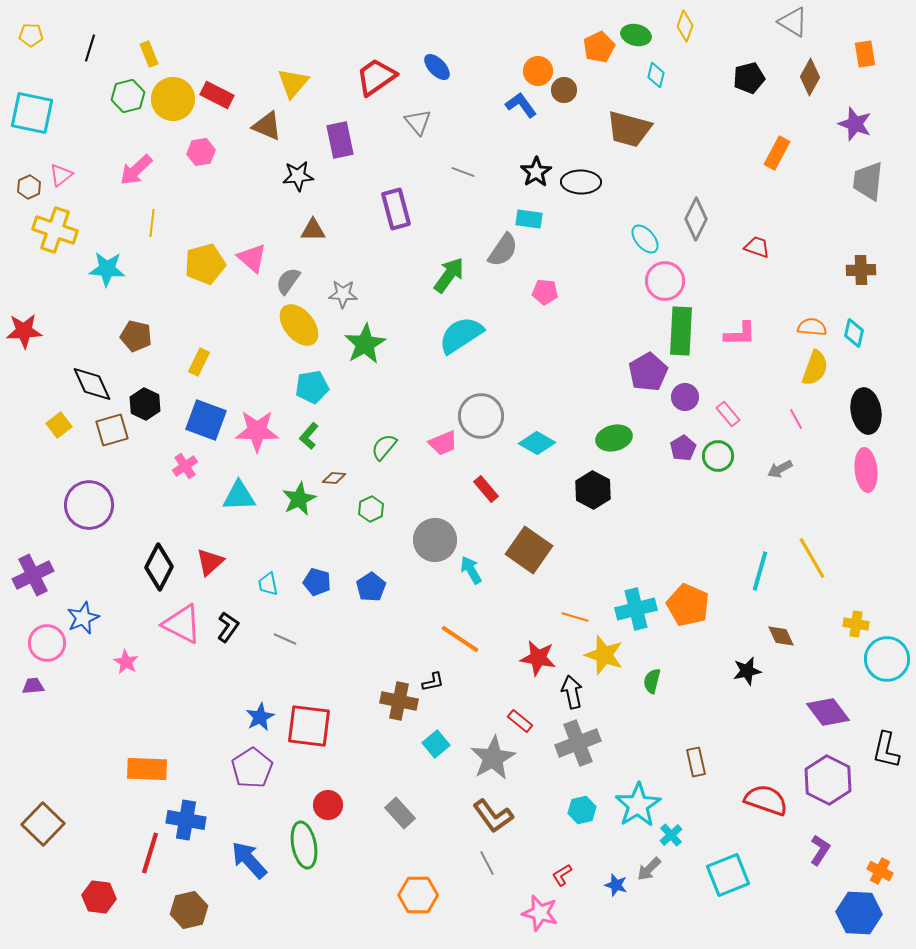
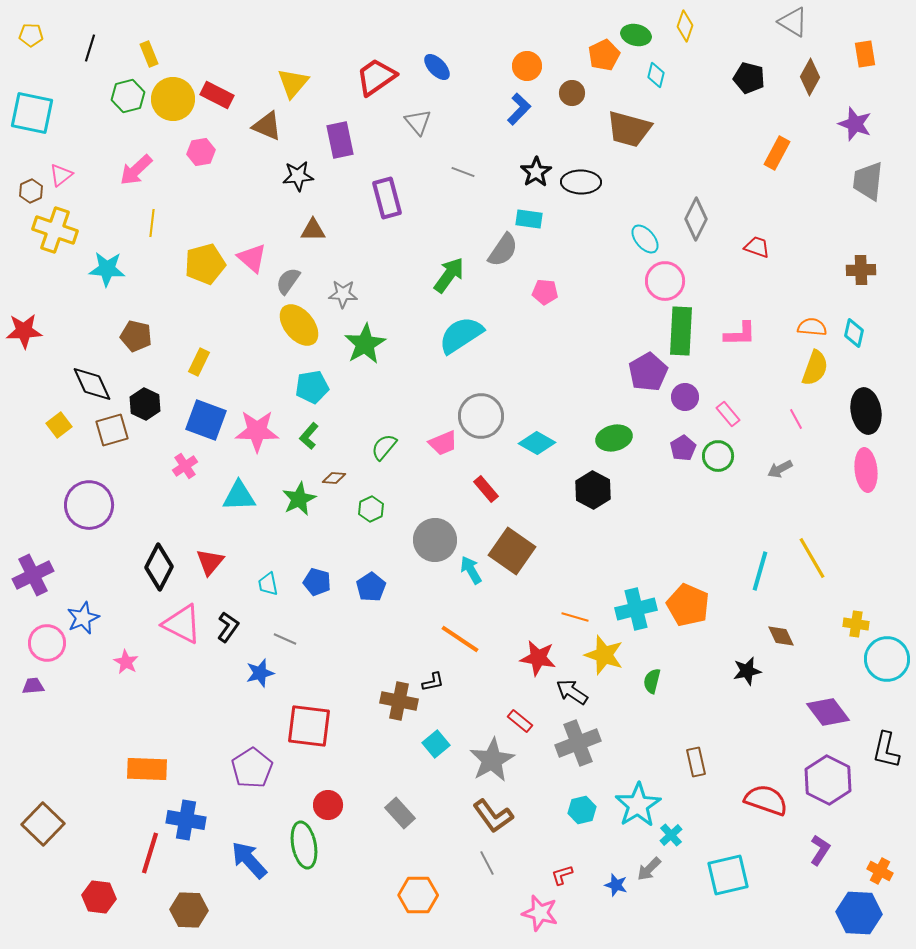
orange pentagon at (599, 47): moved 5 px right, 8 px down
orange circle at (538, 71): moved 11 px left, 5 px up
black pentagon at (749, 78): rotated 28 degrees clockwise
brown circle at (564, 90): moved 8 px right, 3 px down
blue L-shape at (521, 105): moved 2 px left, 4 px down; rotated 80 degrees clockwise
brown hexagon at (29, 187): moved 2 px right, 4 px down
purple rectangle at (396, 209): moved 9 px left, 11 px up
brown square at (529, 550): moved 17 px left, 1 px down
red triangle at (210, 562): rotated 8 degrees counterclockwise
black arrow at (572, 692): rotated 44 degrees counterclockwise
blue star at (260, 717): moved 44 px up; rotated 12 degrees clockwise
gray star at (493, 758): moved 1 px left, 2 px down
red L-shape at (562, 875): rotated 15 degrees clockwise
cyan square at (728, 875): rotated 9 degrees clockwise
brown hexagon at (189, 910): rotated 15 degrees clockwise
